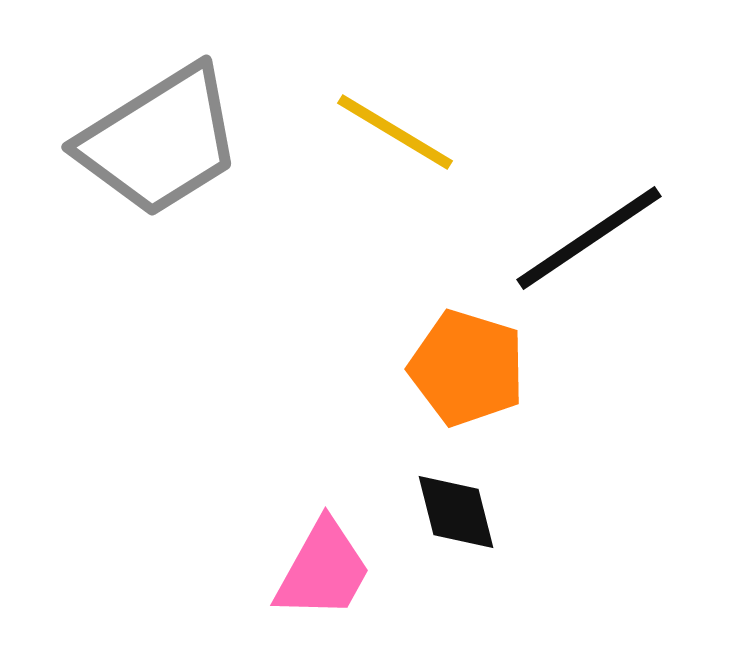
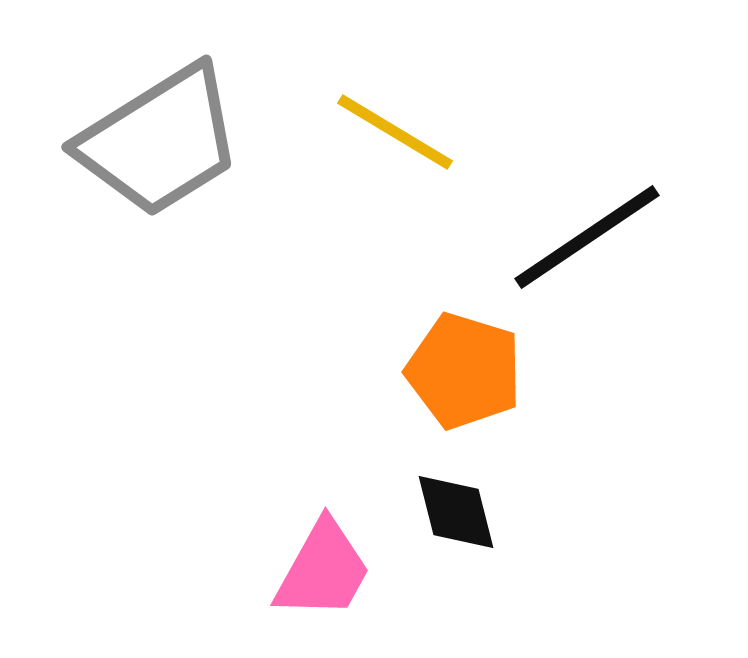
black line: moved 2 px left, 1 px up
orange pentagon: moved 3 px left, 3 px down
